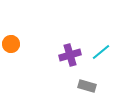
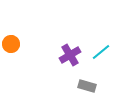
purple cross: rotated 15 degrees counterclockwise
